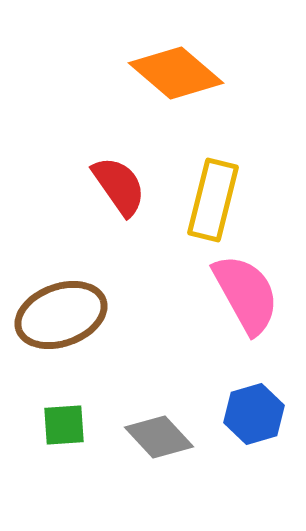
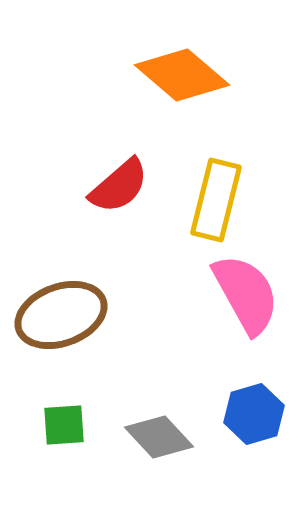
orange diamond: moved 6 px right, 2 px down
red semicircle: rotated 84 degrees clockwise
yellow rectangle: moved 3 px right
